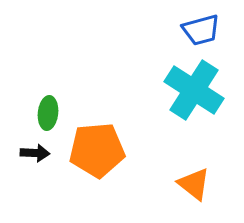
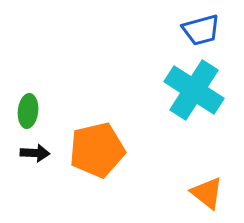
green ellipse: moved 20 px left, 2 px up
orange pentagon: rotated 8 degrees counterclockwise
orange triangle: moved 13 px right, 9 px down
